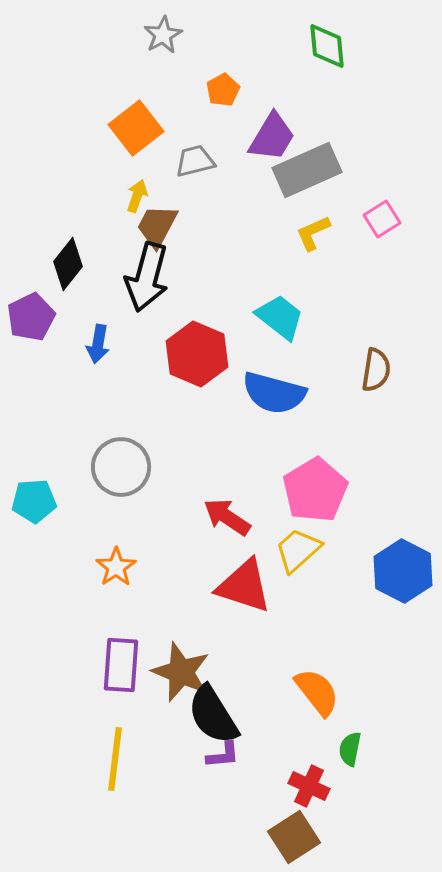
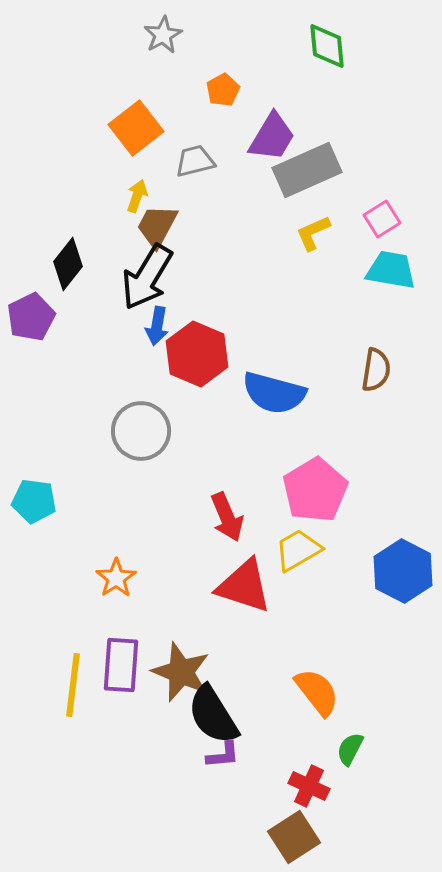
black arrow: rotated 16 degrees clockwise
cyan trapezoid: moved 111 px right, 47 px up; rotated 28 degrees counterclockwise
blue arrow: moved 59 px right, 18 px up
gray circle: moved 20 px right, 36 px up
cyan pentagon: rotated 12 degrees clockwise
red arrow: rotated 147 degrees counterclockwise
yellow trapezoid: rotated 12 degrees clockwise
orange star: moved 11 px down
green semicircle: rotated 16 degrees clockwise
yellow line: moved 42 px left, 74 px up
